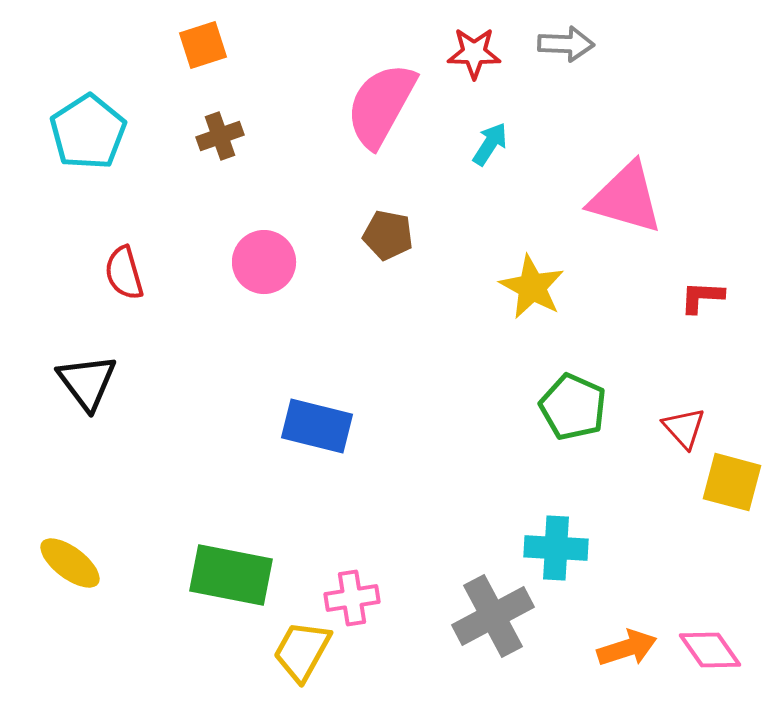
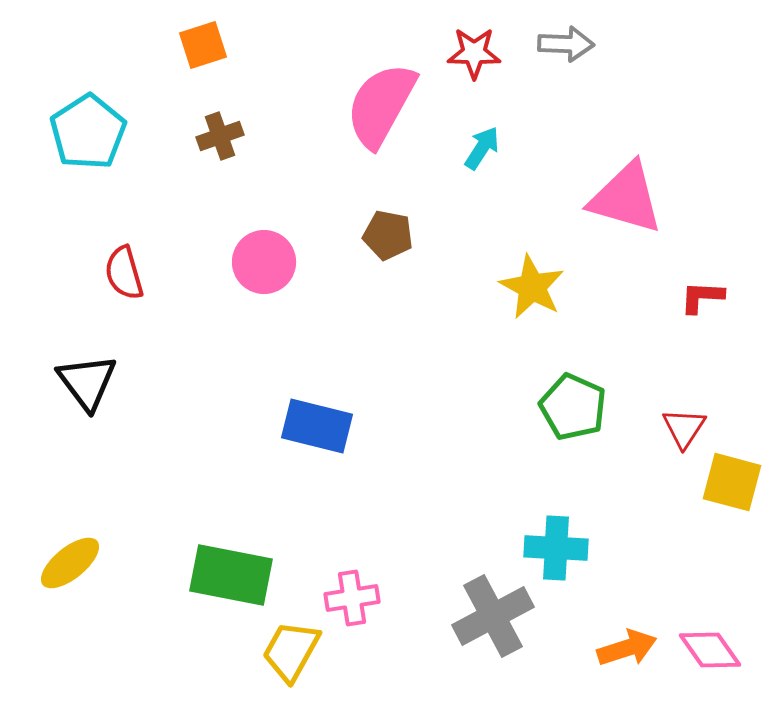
cyan arrow: moved 8 px left, 4 px down
red triangle: rotated 15 degrees clockwise
yellow ellipse: rotated 76 degrees counterclockwise
yellow trapezoid: moved 11 px left
